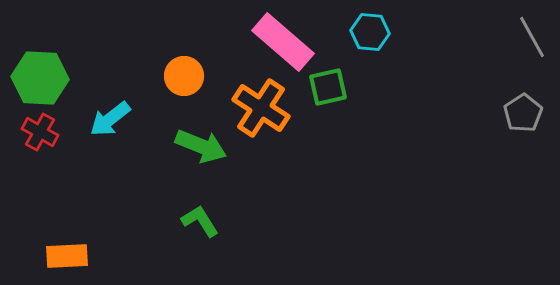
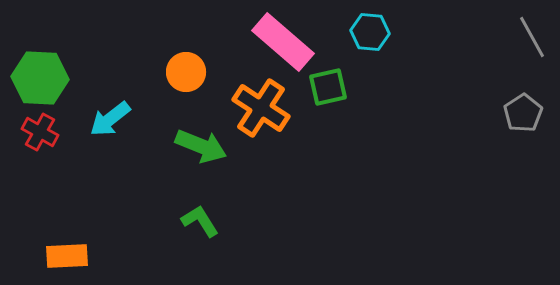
orange circle: moved 2 px right, 4 px up
